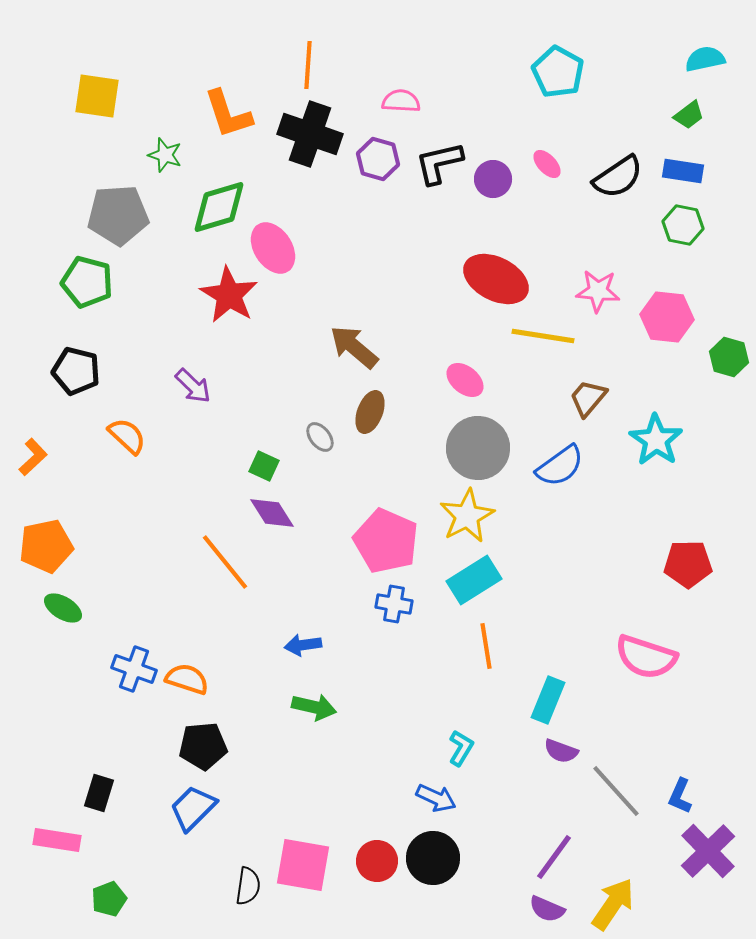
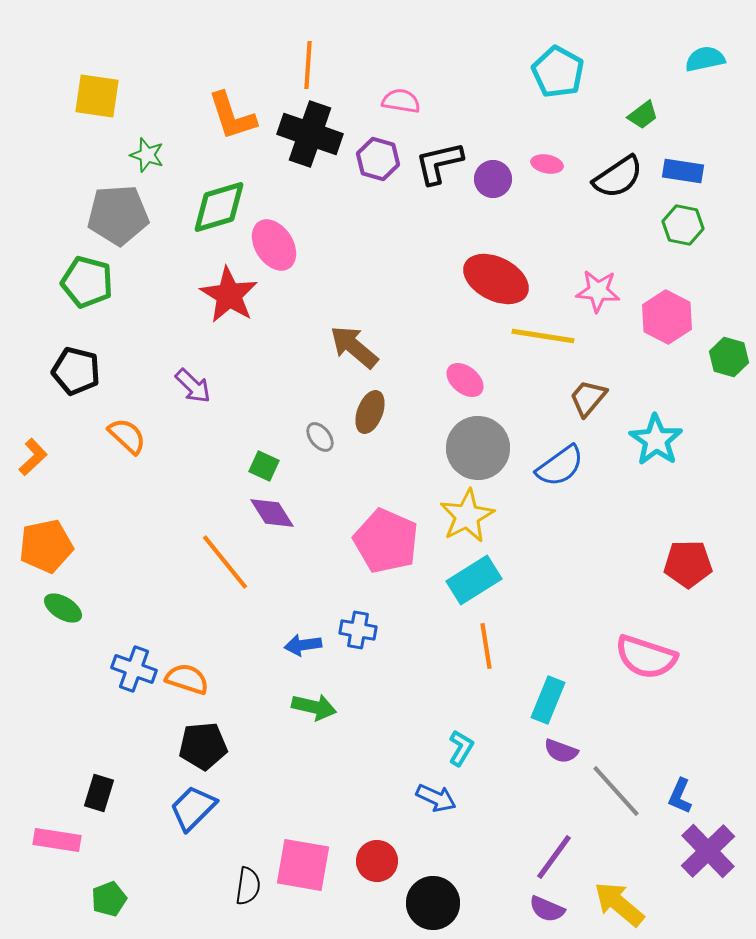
pink semicircle at (401, 101): rotated 6 degrees clockwise
orange L-shape at (228, 114): moved 4 px right, 2 px down
green trapezoid at (689, 115): moved 46 px left
green star at (165, 155): moved 18 px left
pink ellipse at (547, 164): rotated 36 degrees counterclockwise
pink ellipse at (273, 248): moved 1 px right, 3 px up
pink hexagon at (667, 317): rotated 21 degrees clockwise
blue cross at (394, 604): moved 36 px left, 26 px down
black circle at (433, 858): moved 45 px down
yellow arrow at (613, 904): moved 6 px right; rotated 84 degrees counterclockwise
